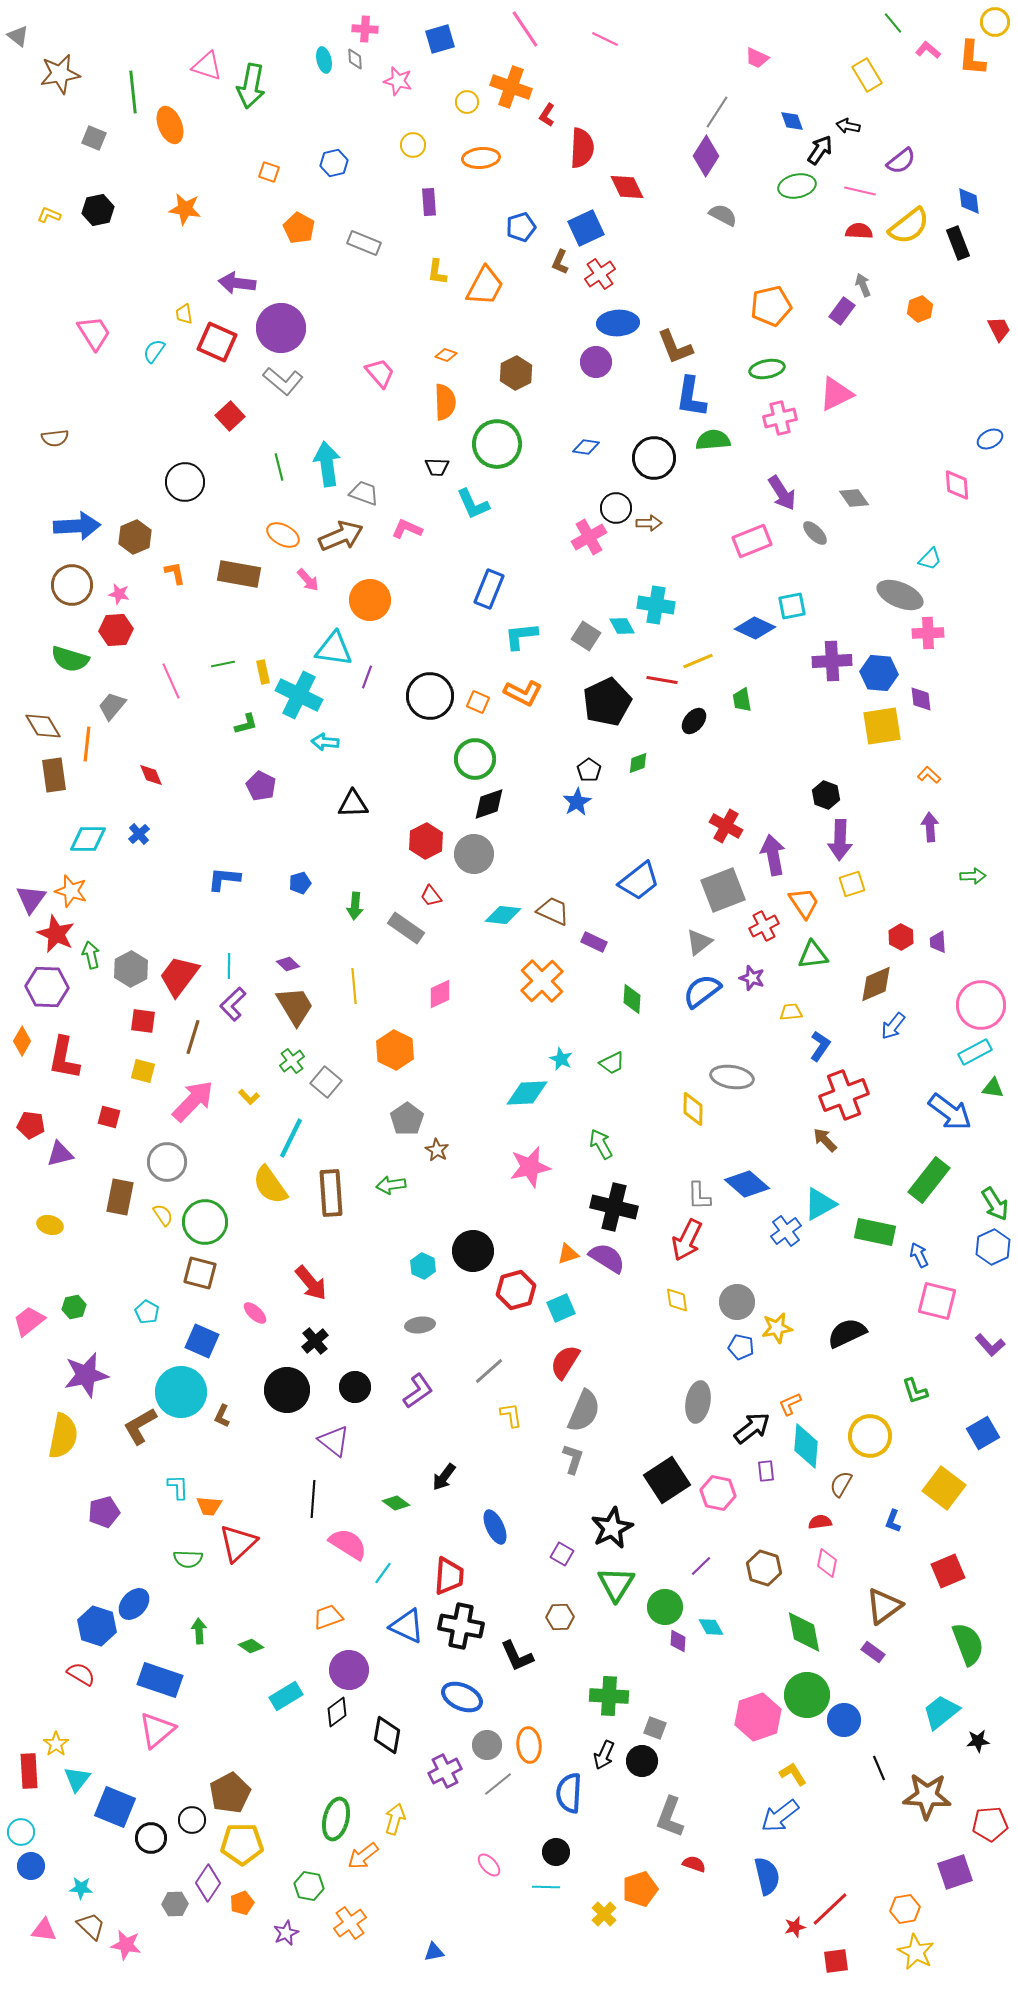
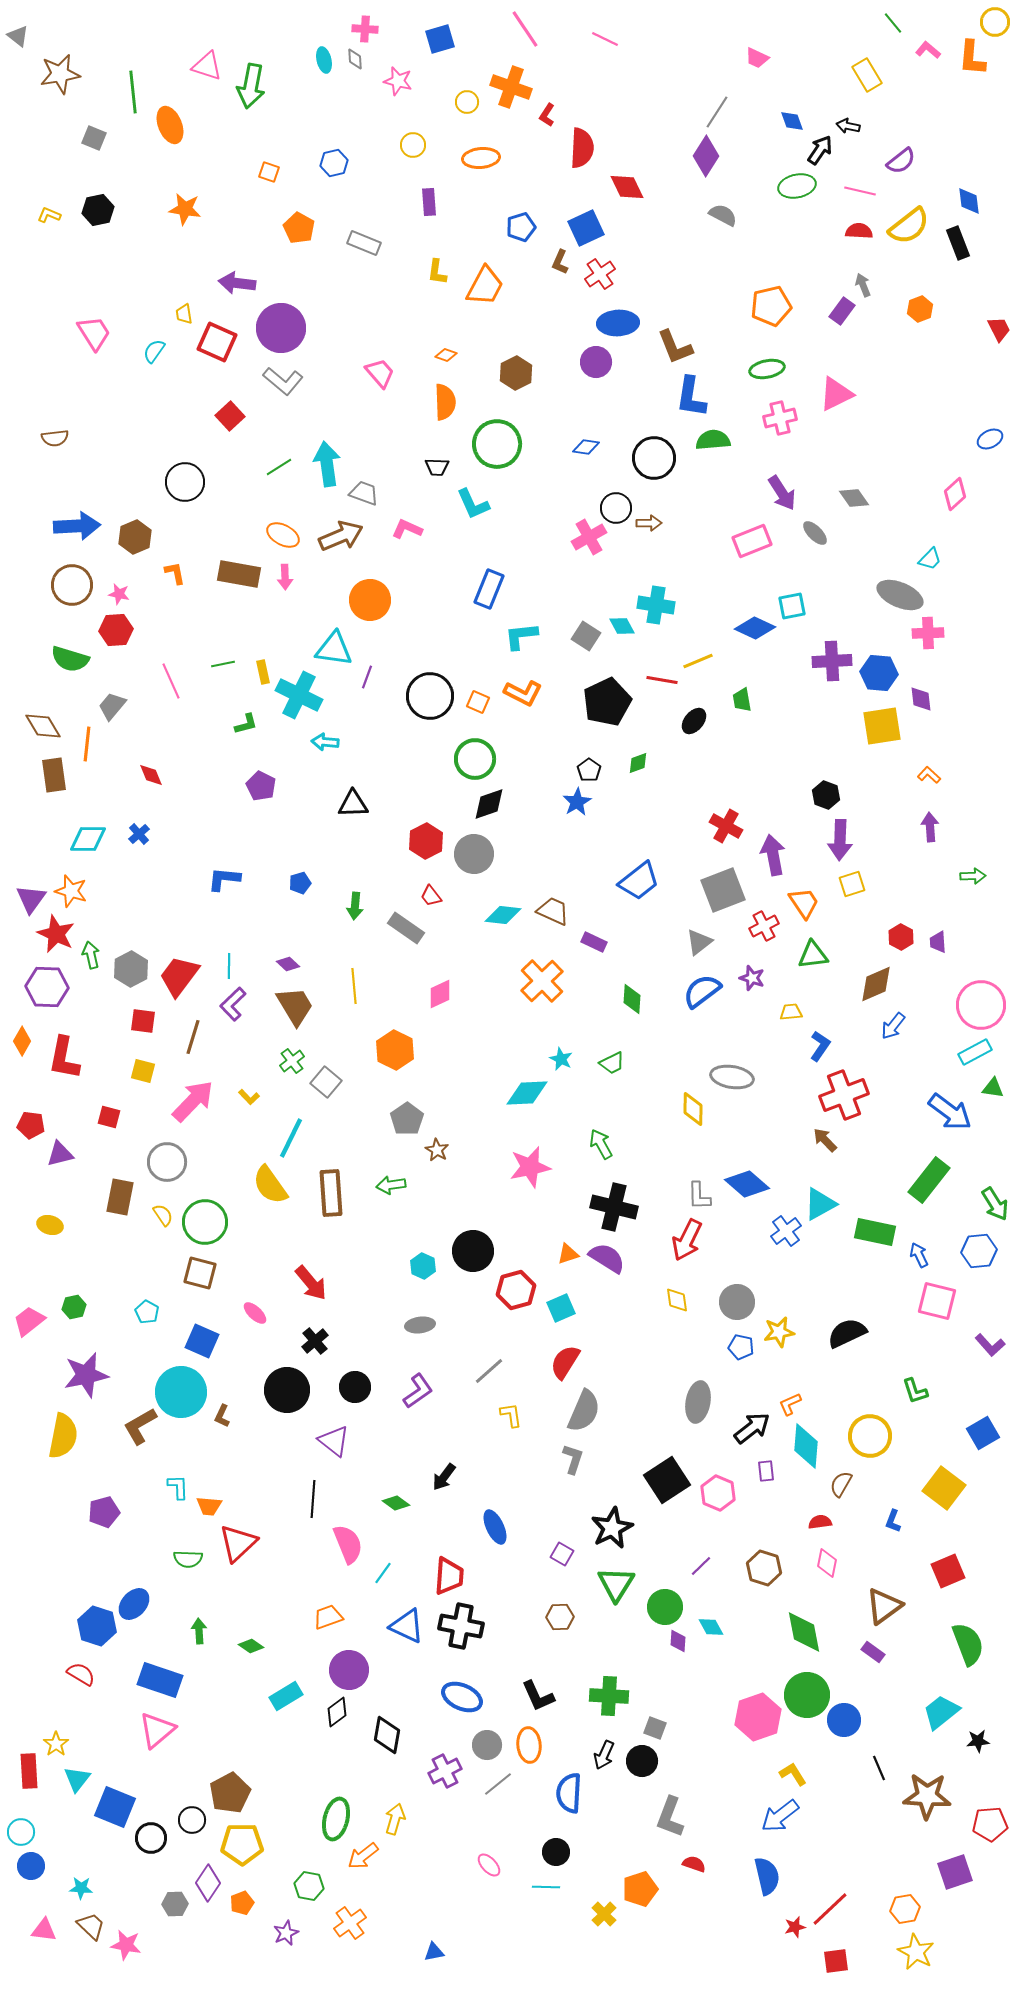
green line at (279, 467): rotated 72 degrees clockwise
pink diamond at (957, 485): moved 2 px left, 9 px down; rotated 52 degrees clockwise
pink arrow at (308, 580): moved 23 px left, 3 px up; rotated 40 degrees clockwise
blue hexagon at (993, 1247): moved 14 px left, 4 px down; rotated 20 degrees clockwise
yellow star at (777, 1328): moved 2 px right, 4 px down
pink hexagon at (718, 1493): rotated 12 degrees clockwise
pink semicircle at (348, 1544): rotated 36 degrees clockwise
black L-shape at (517, 1656): moved 21 px right, 40 px down
